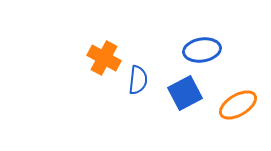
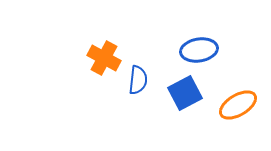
blue ellipse: moved 3 px left
